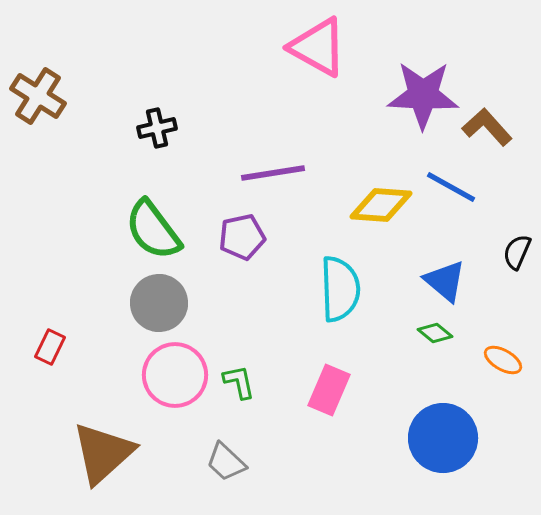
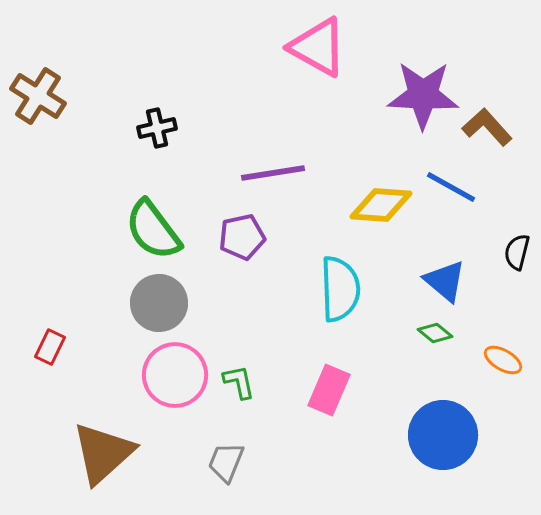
black semicircle: rotated 9 degrees counterclockwise
blue circle: moved 3 px up
gray trapezoid: rotated 69 degrees clockwise
